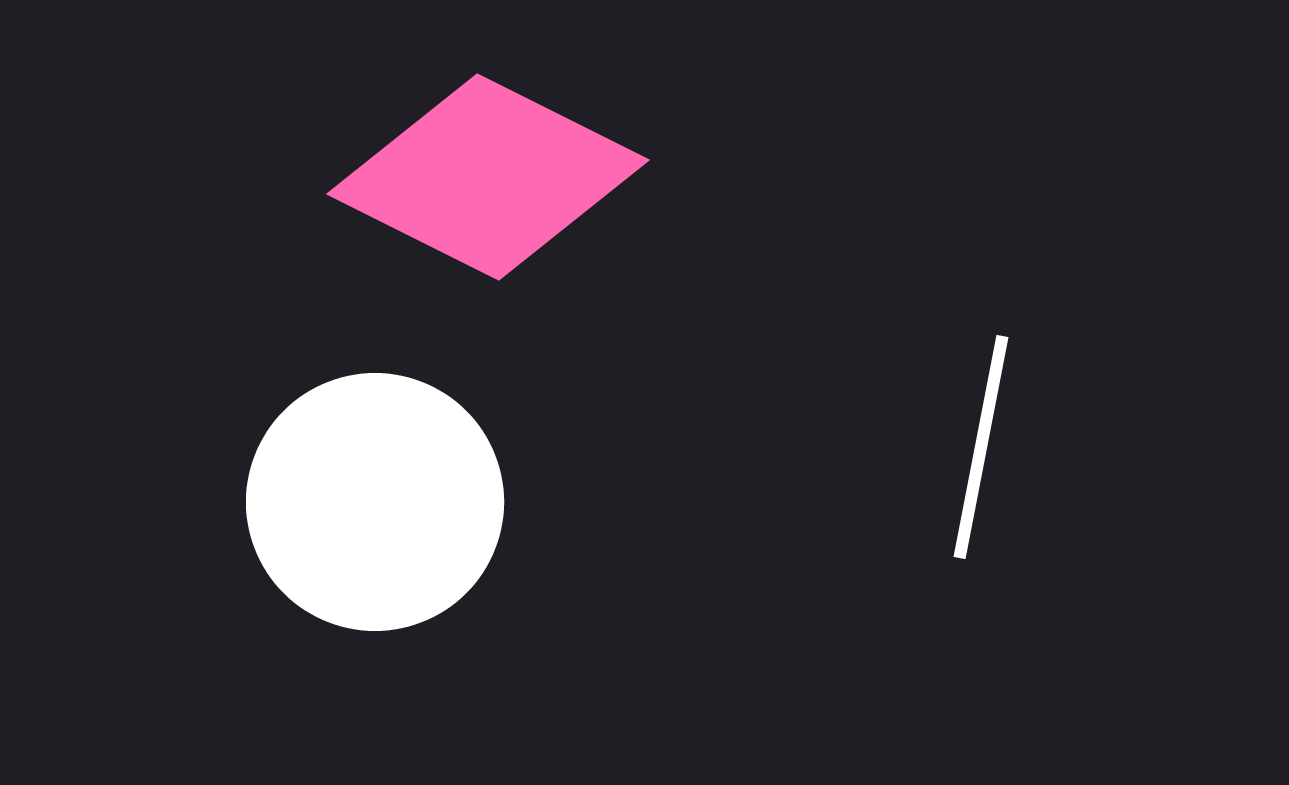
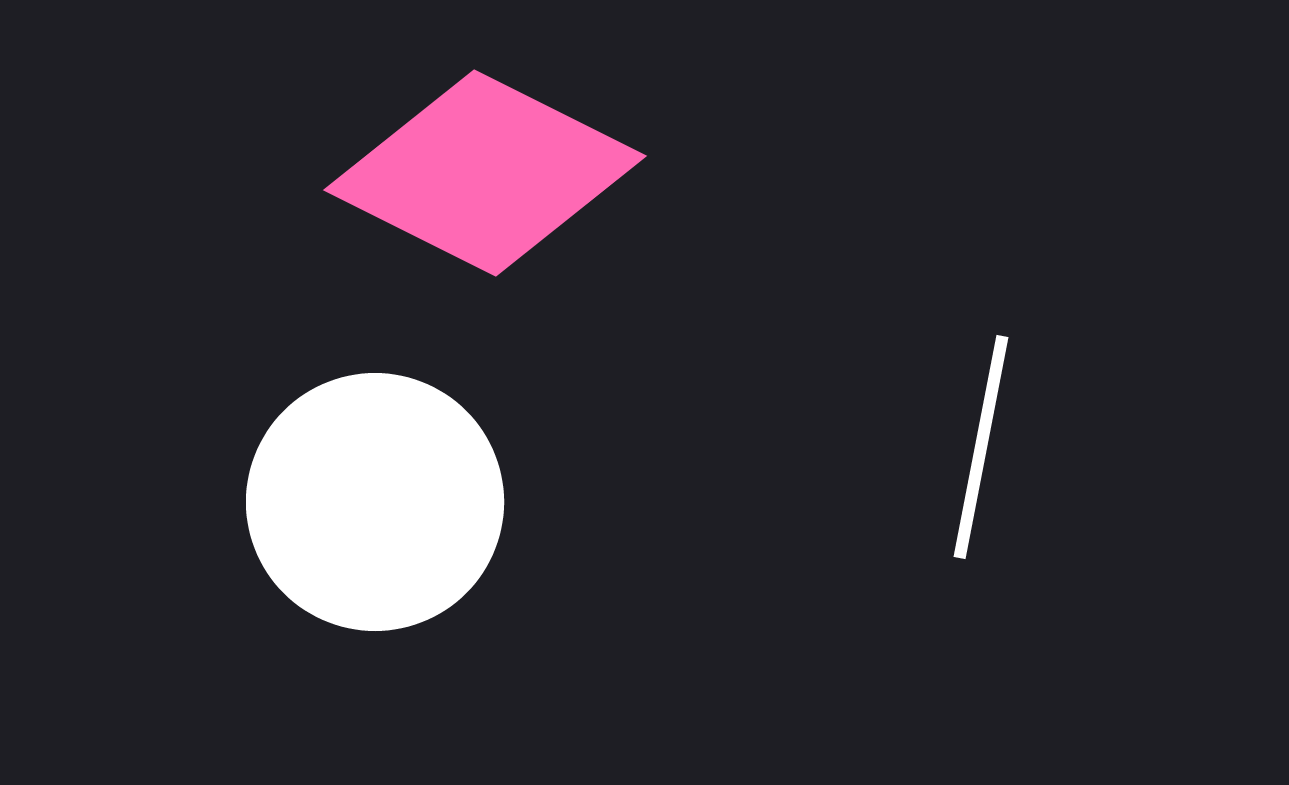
pink diamond: moved 3 px left, 4 px up
